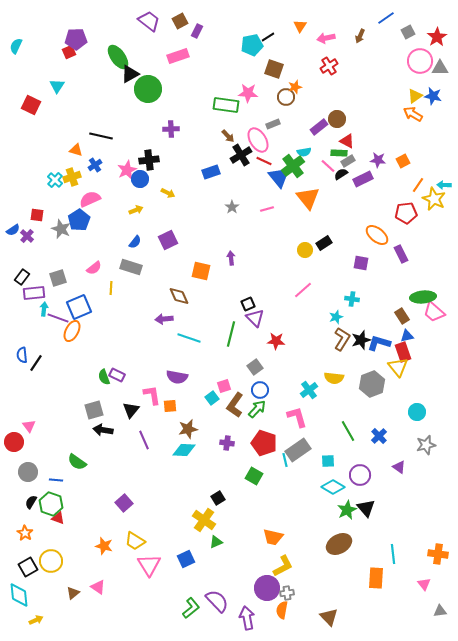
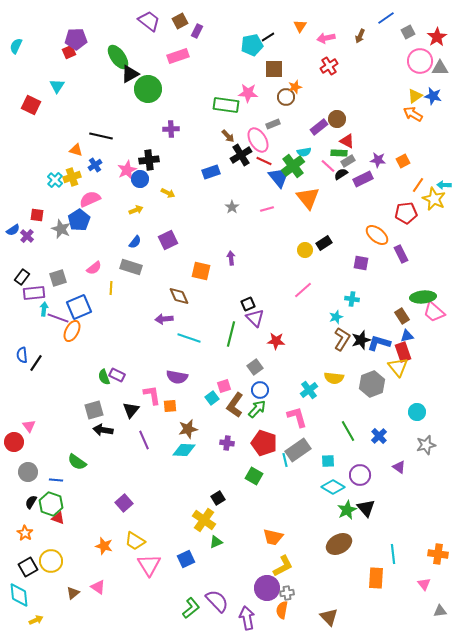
brown square at (274, 69): rotated 18 degrees counterclockwise
